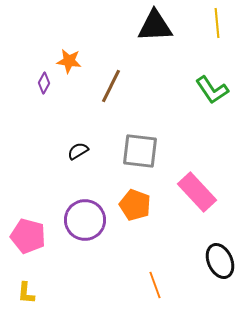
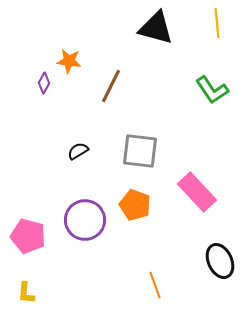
black triangle: moved 1 px right, 2 px down; rotated 18 degrees clockwise
